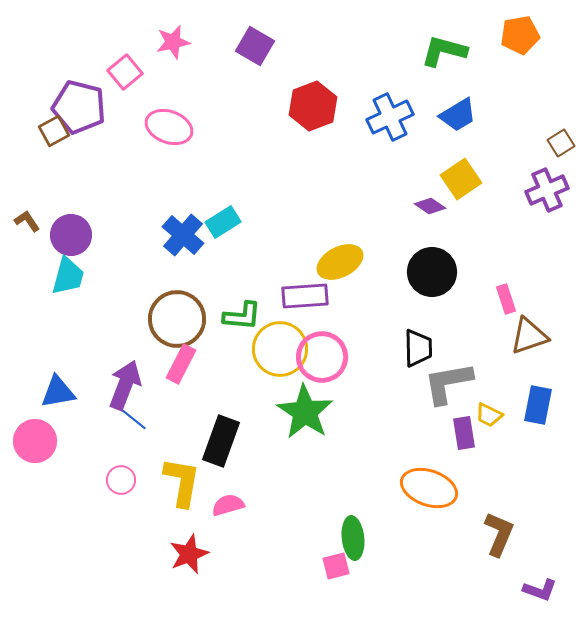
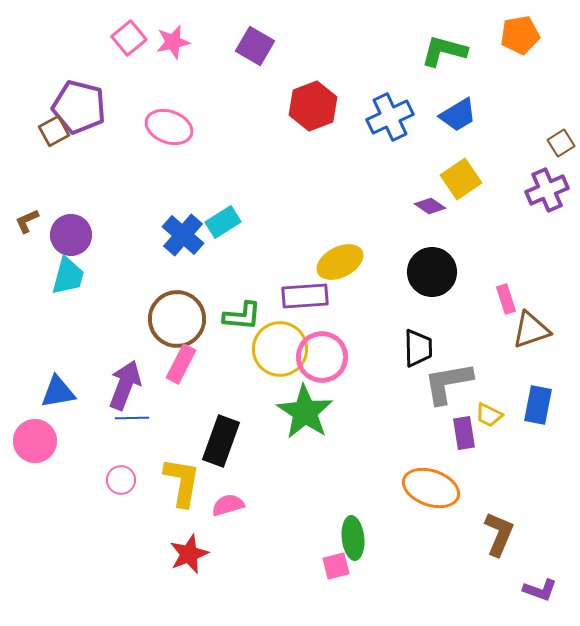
pink square at (125, 72): moved 4 px right, 34 px up
brown L-shape at (27, 221): rotated 80 degrees counterclockwise
brown triangle at (529, 336): moved 2 px right, 6 px up
blue line at (132, 418): rotated 40 degrees counterclockwise
orange ellipse at (429, 488): moved 2 px right
